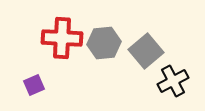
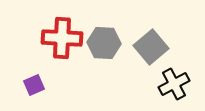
gray hexagon: rotated 8 degrees clockwise
gray square: moved 5 px right, 4 px up
black cross: moved 1 px right, 3 px down
